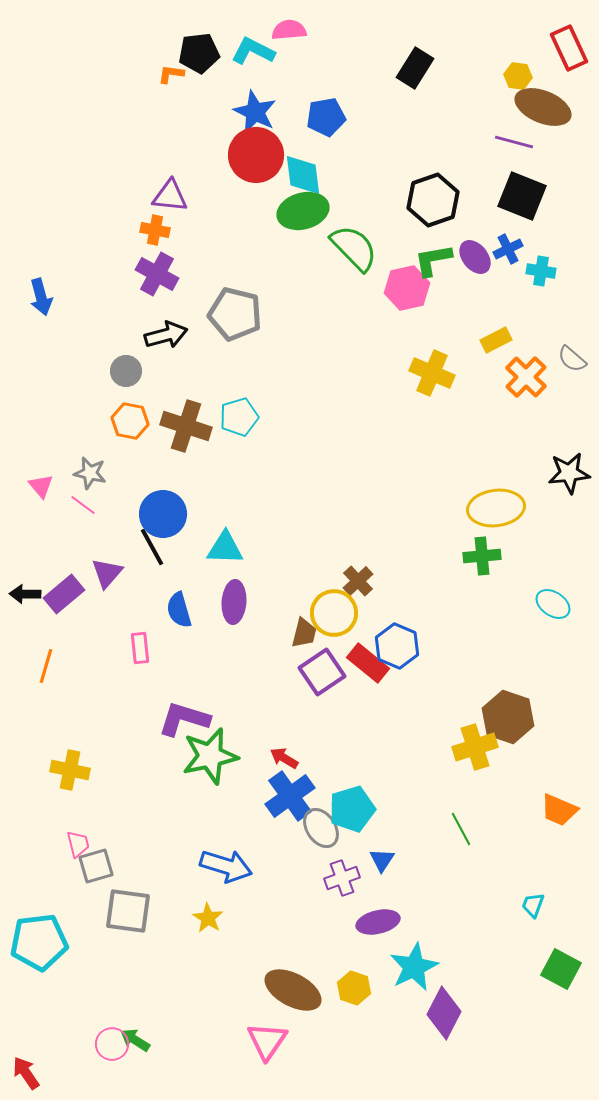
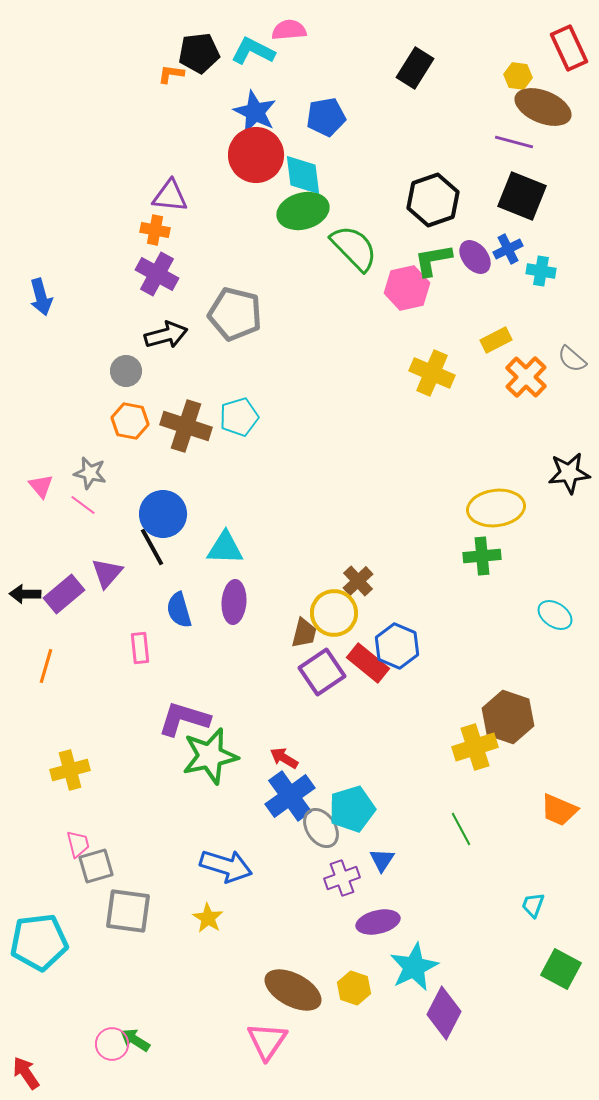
cyan ellipse at (553, 604): moved 2 px right, 11 px down
yellow cross at (70, 770): rotated 27 degrees counterclockwise
